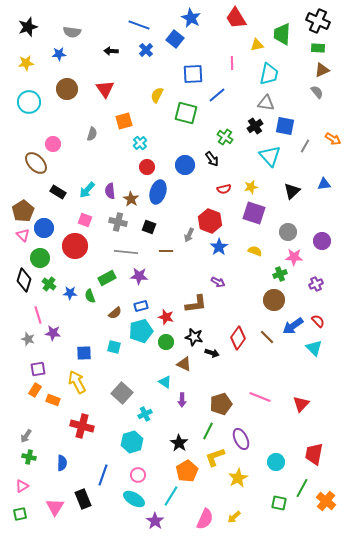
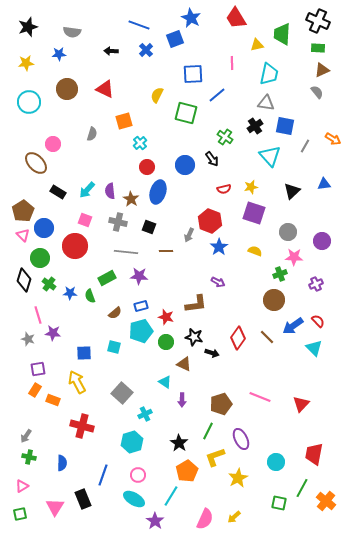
blue square at (175, 39): rotated 30 degrees clockwise
red triangle at (105, 89): rotated 30 degrees counterclockwise
